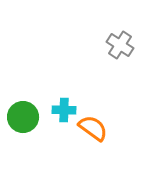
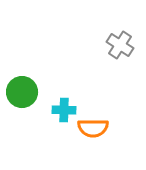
green circle: moved 1 px left, 25 px up
orange semicircle: rotated 144 degrees clockwise
